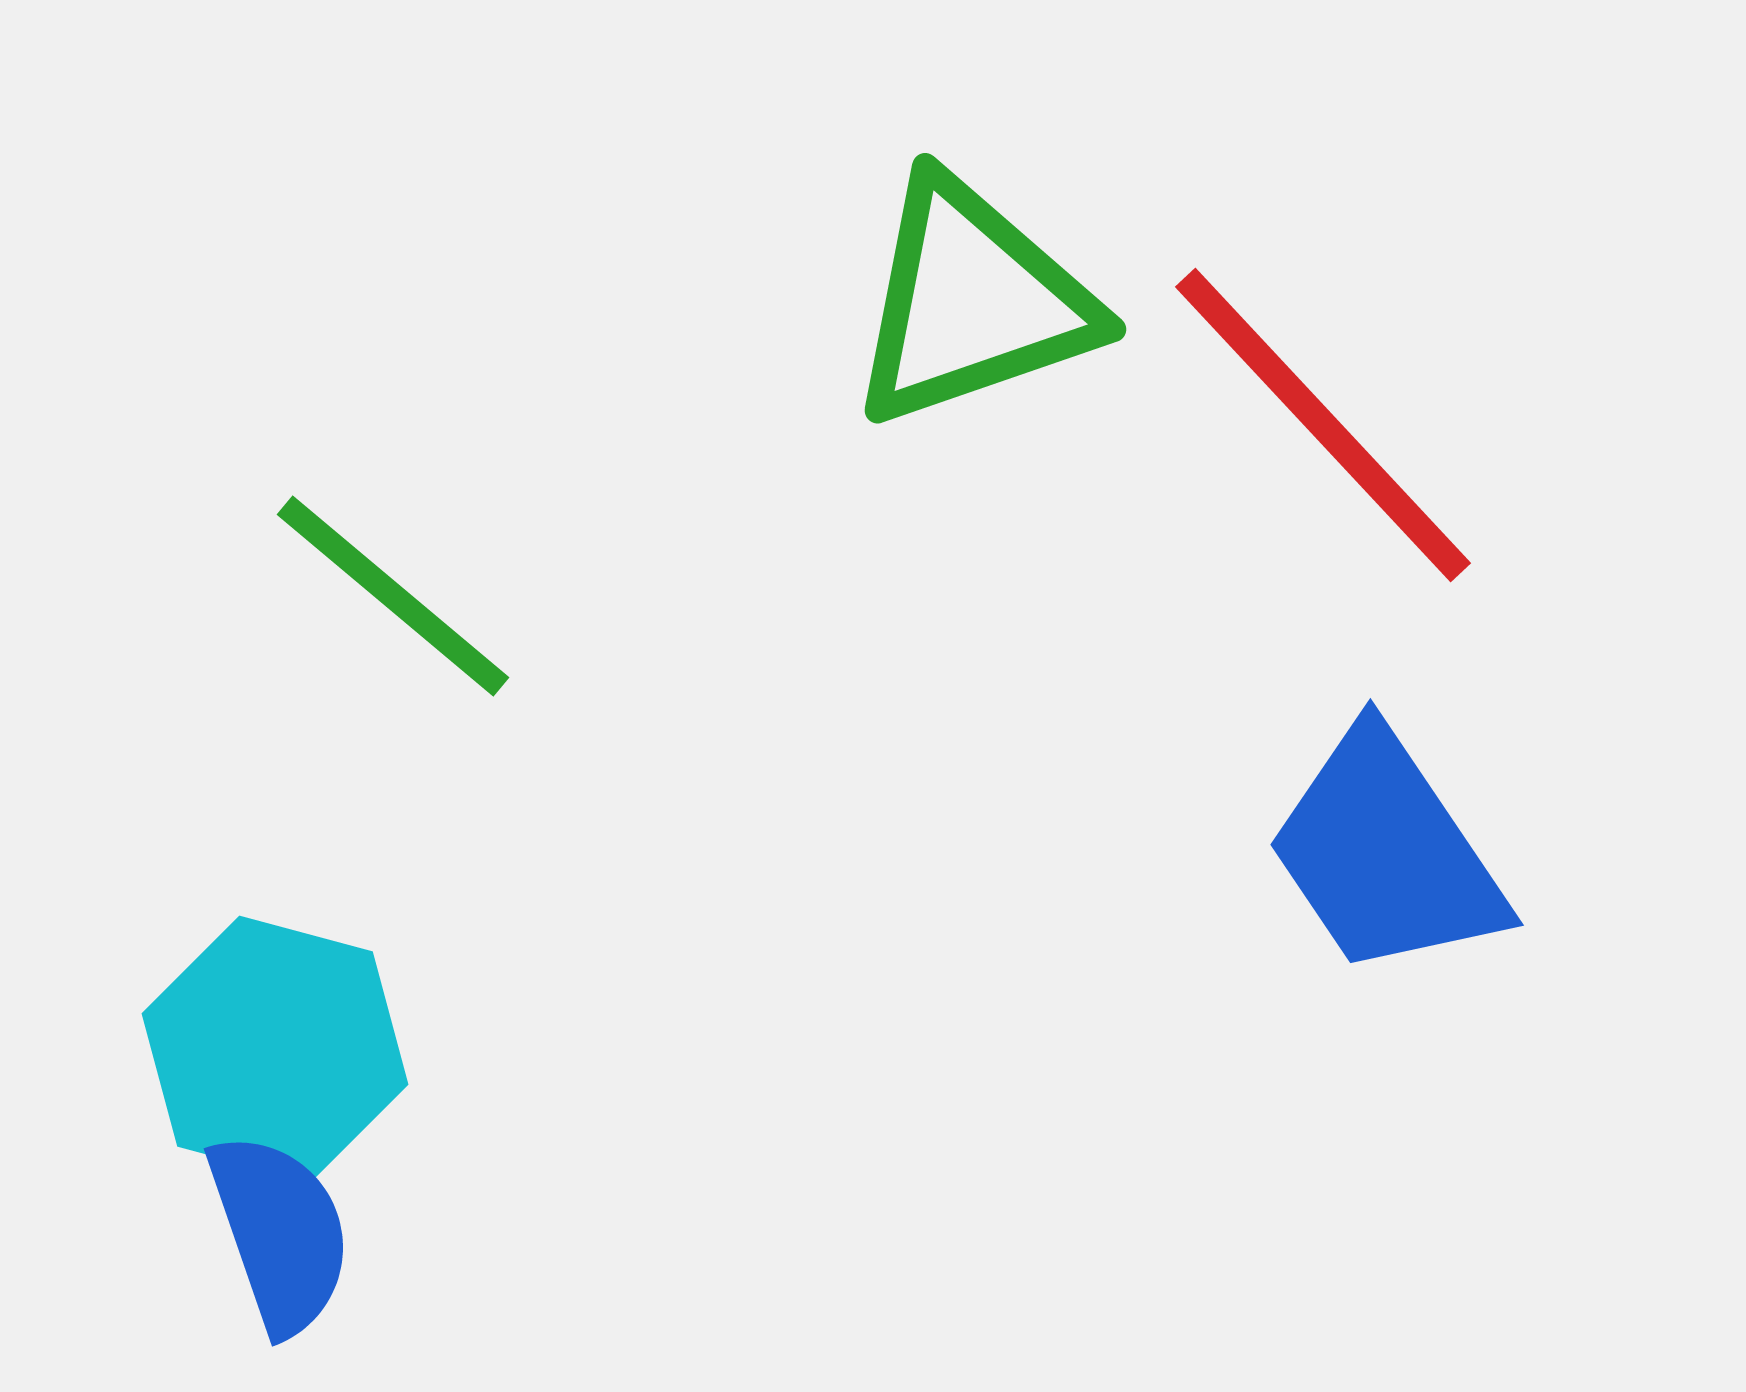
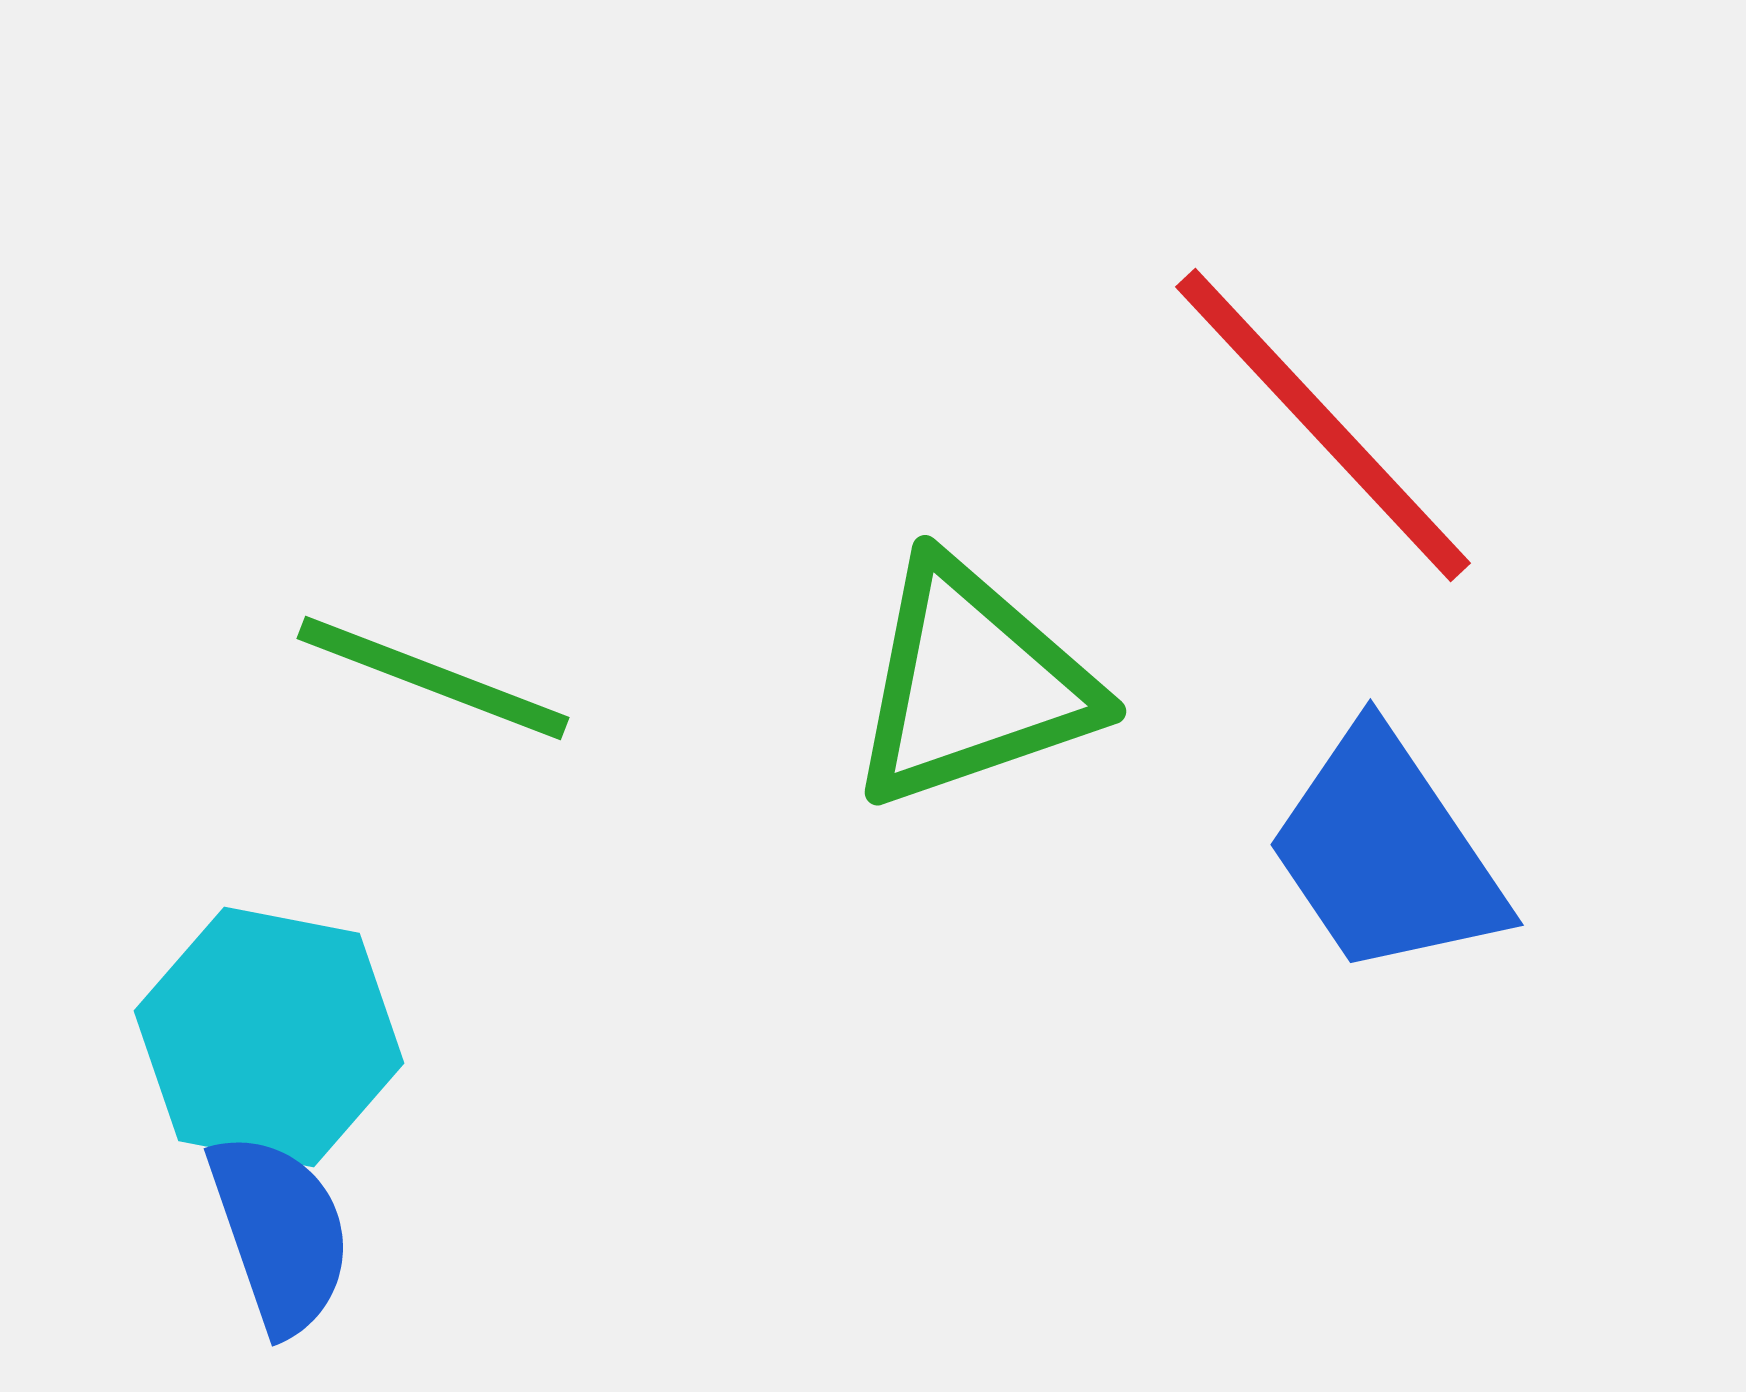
green triangle: moved 382 px down
green line: moved 40 px right, 82 px down; rotated 19 degrees counterclockwise
cyan hexagon: moved 6 px left, 12 px up; rotated 4 degrees counterclockwise
